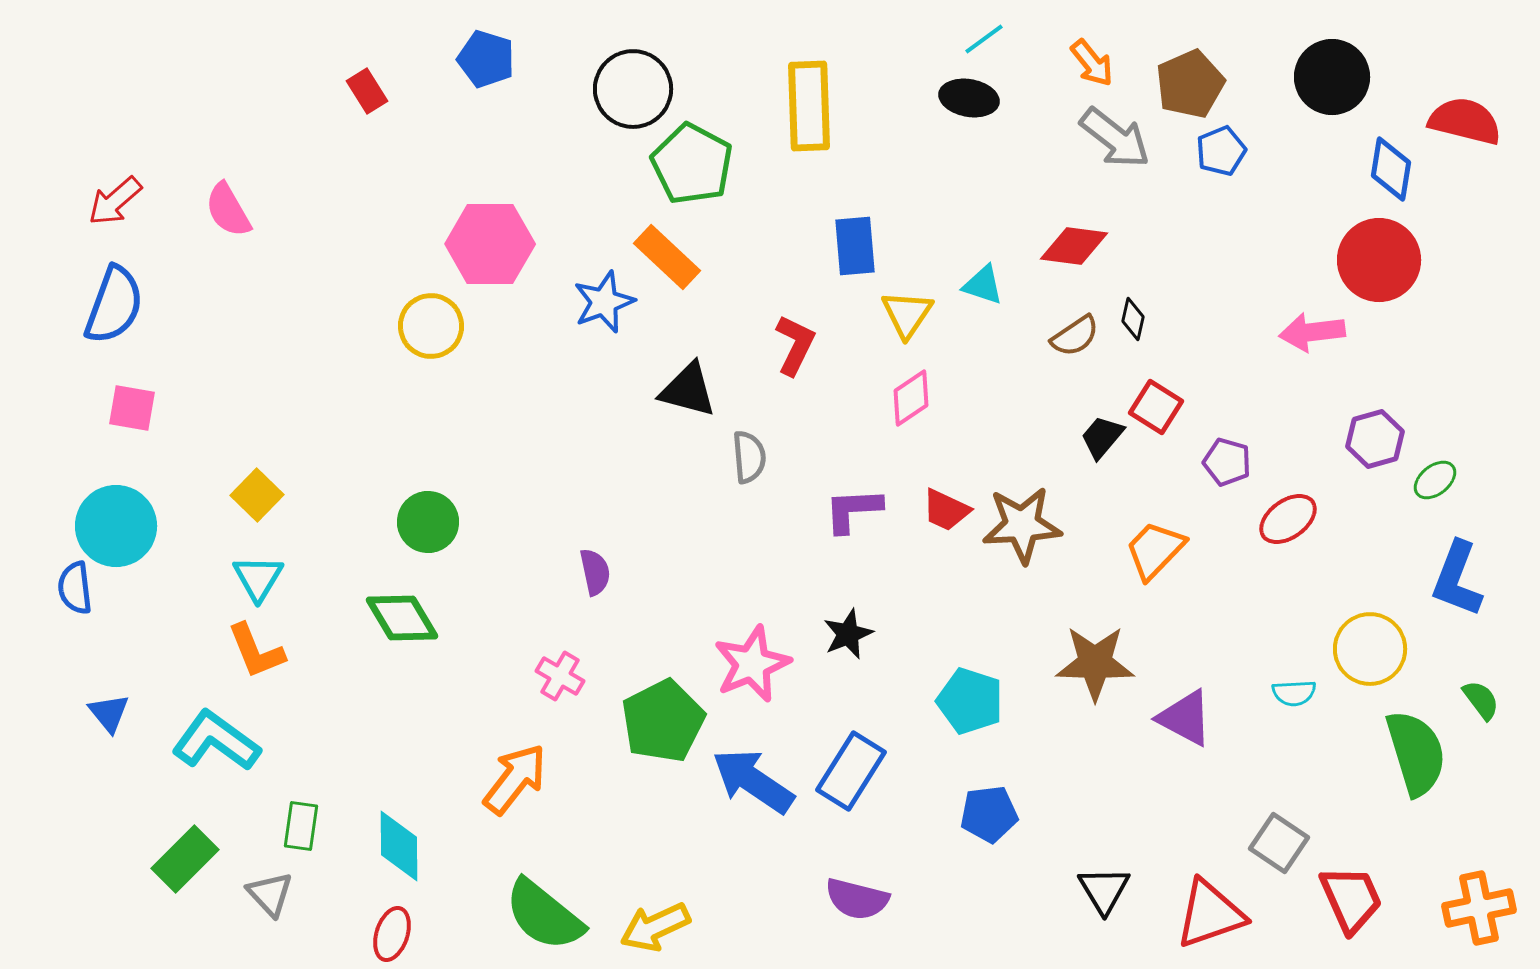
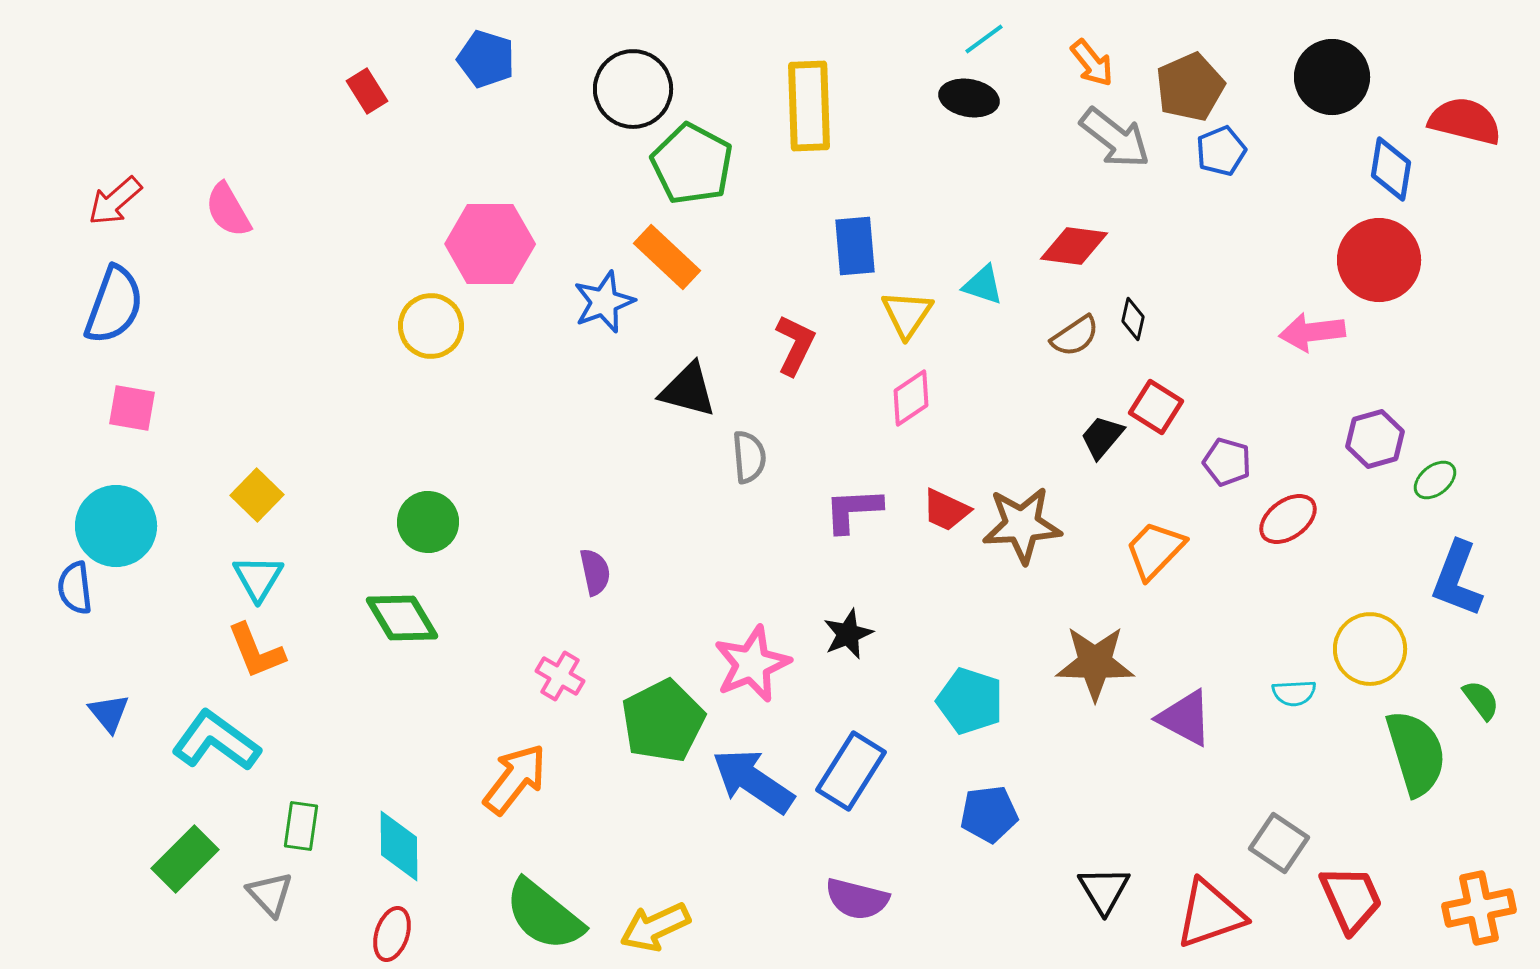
brown pentagon at (1190, 84): moved 3 px down
